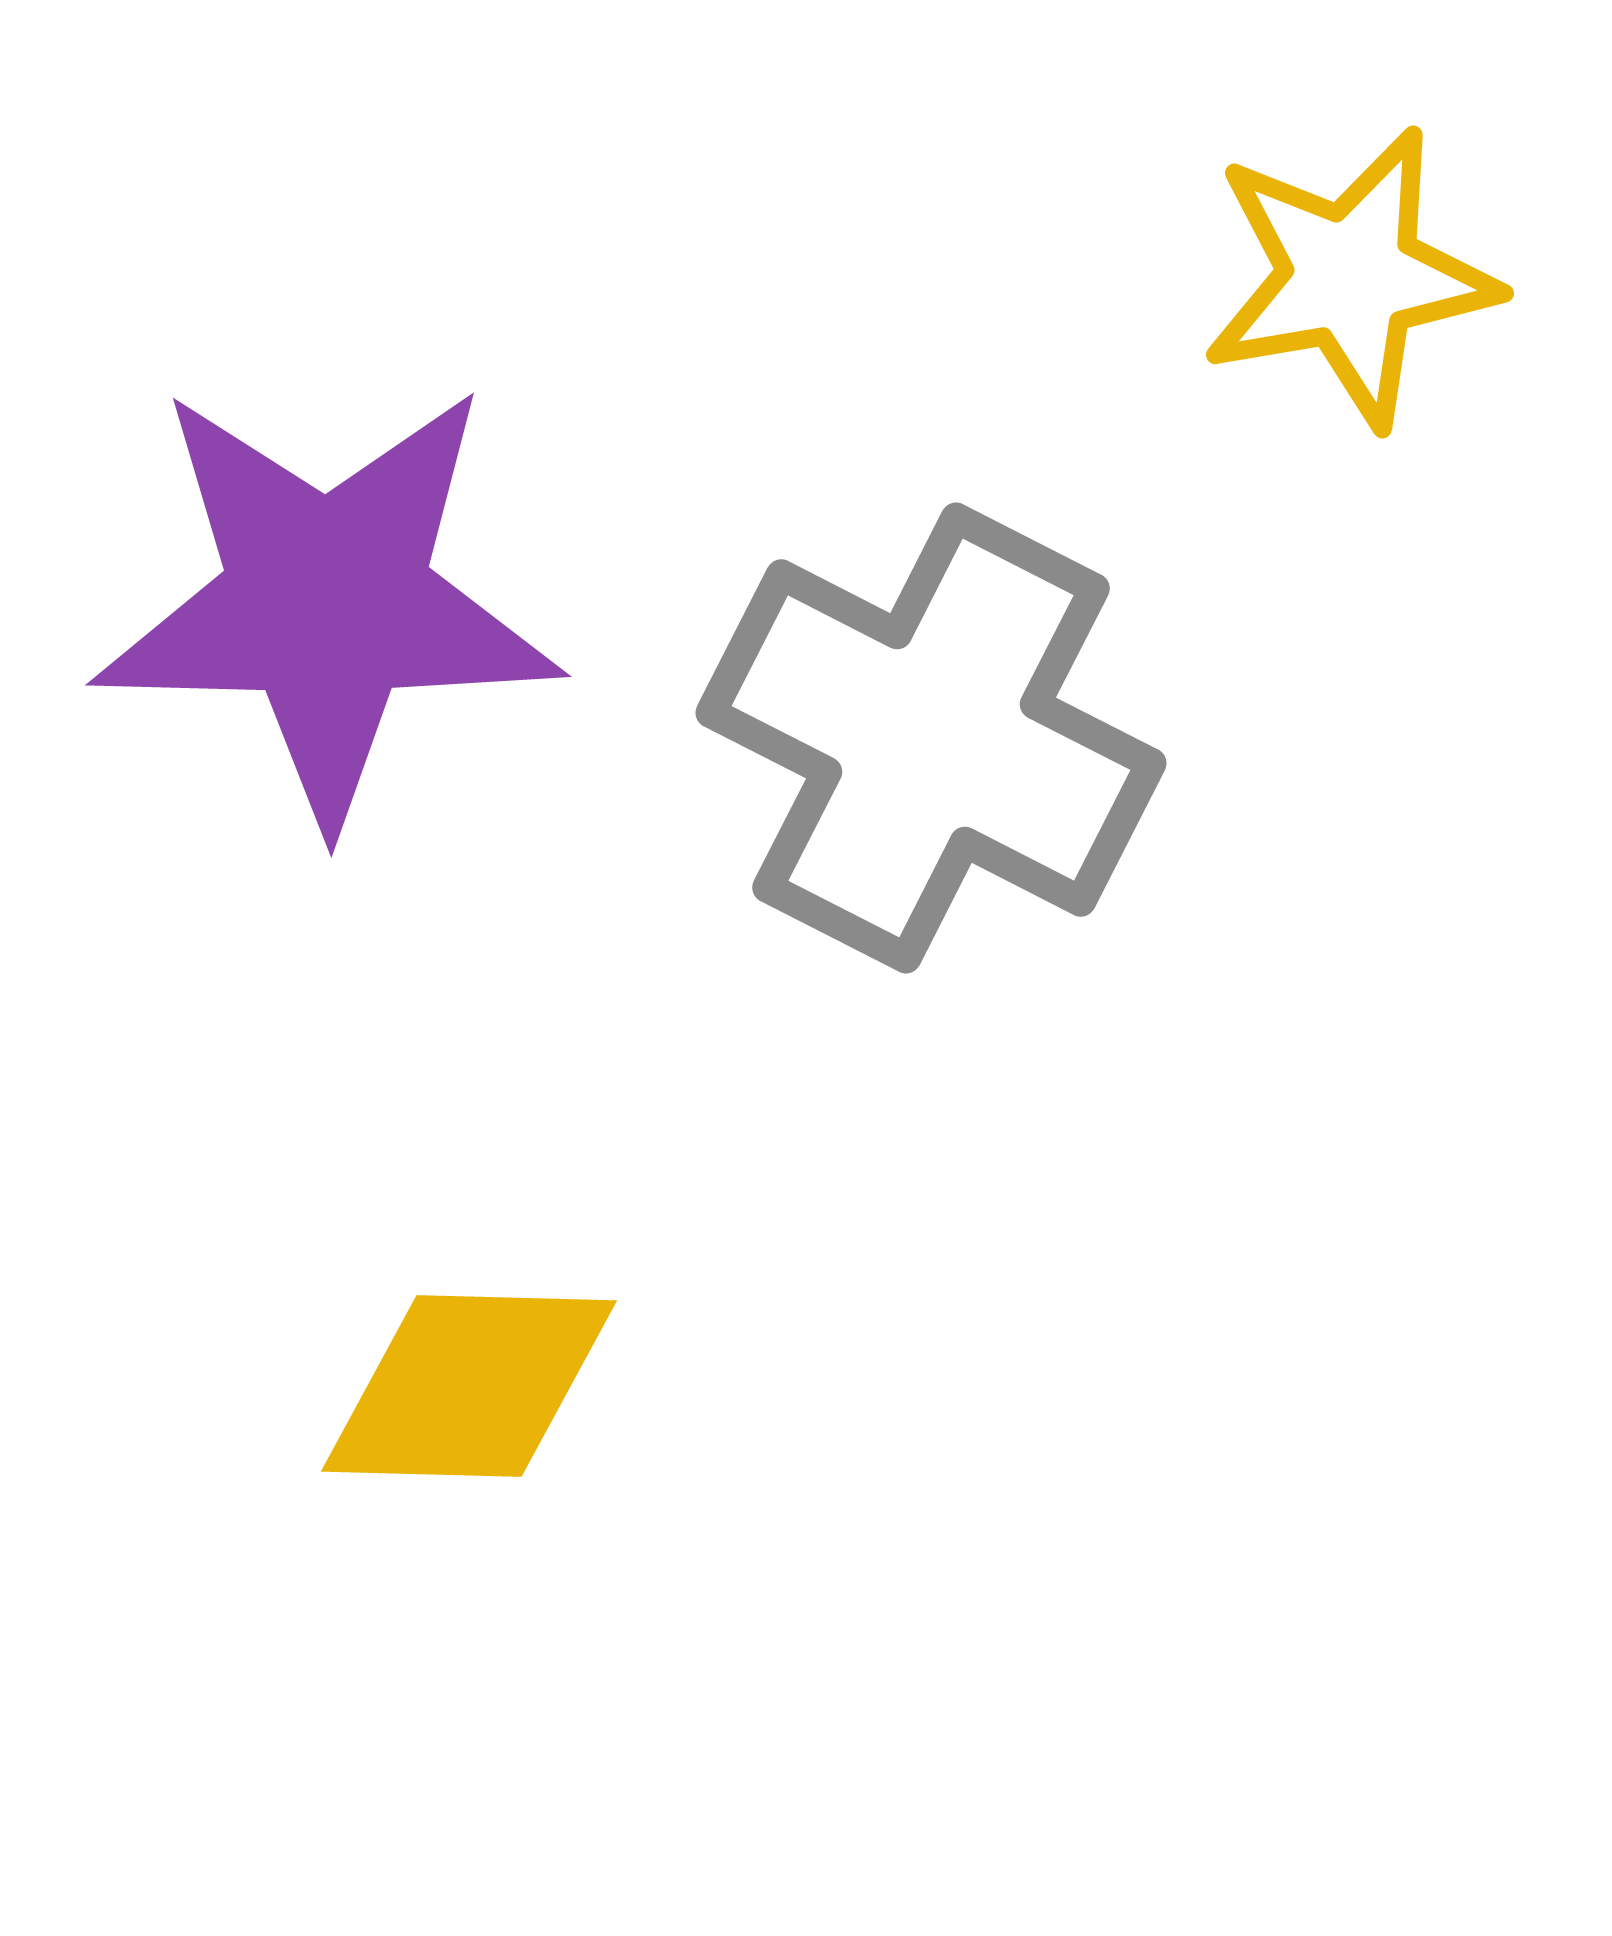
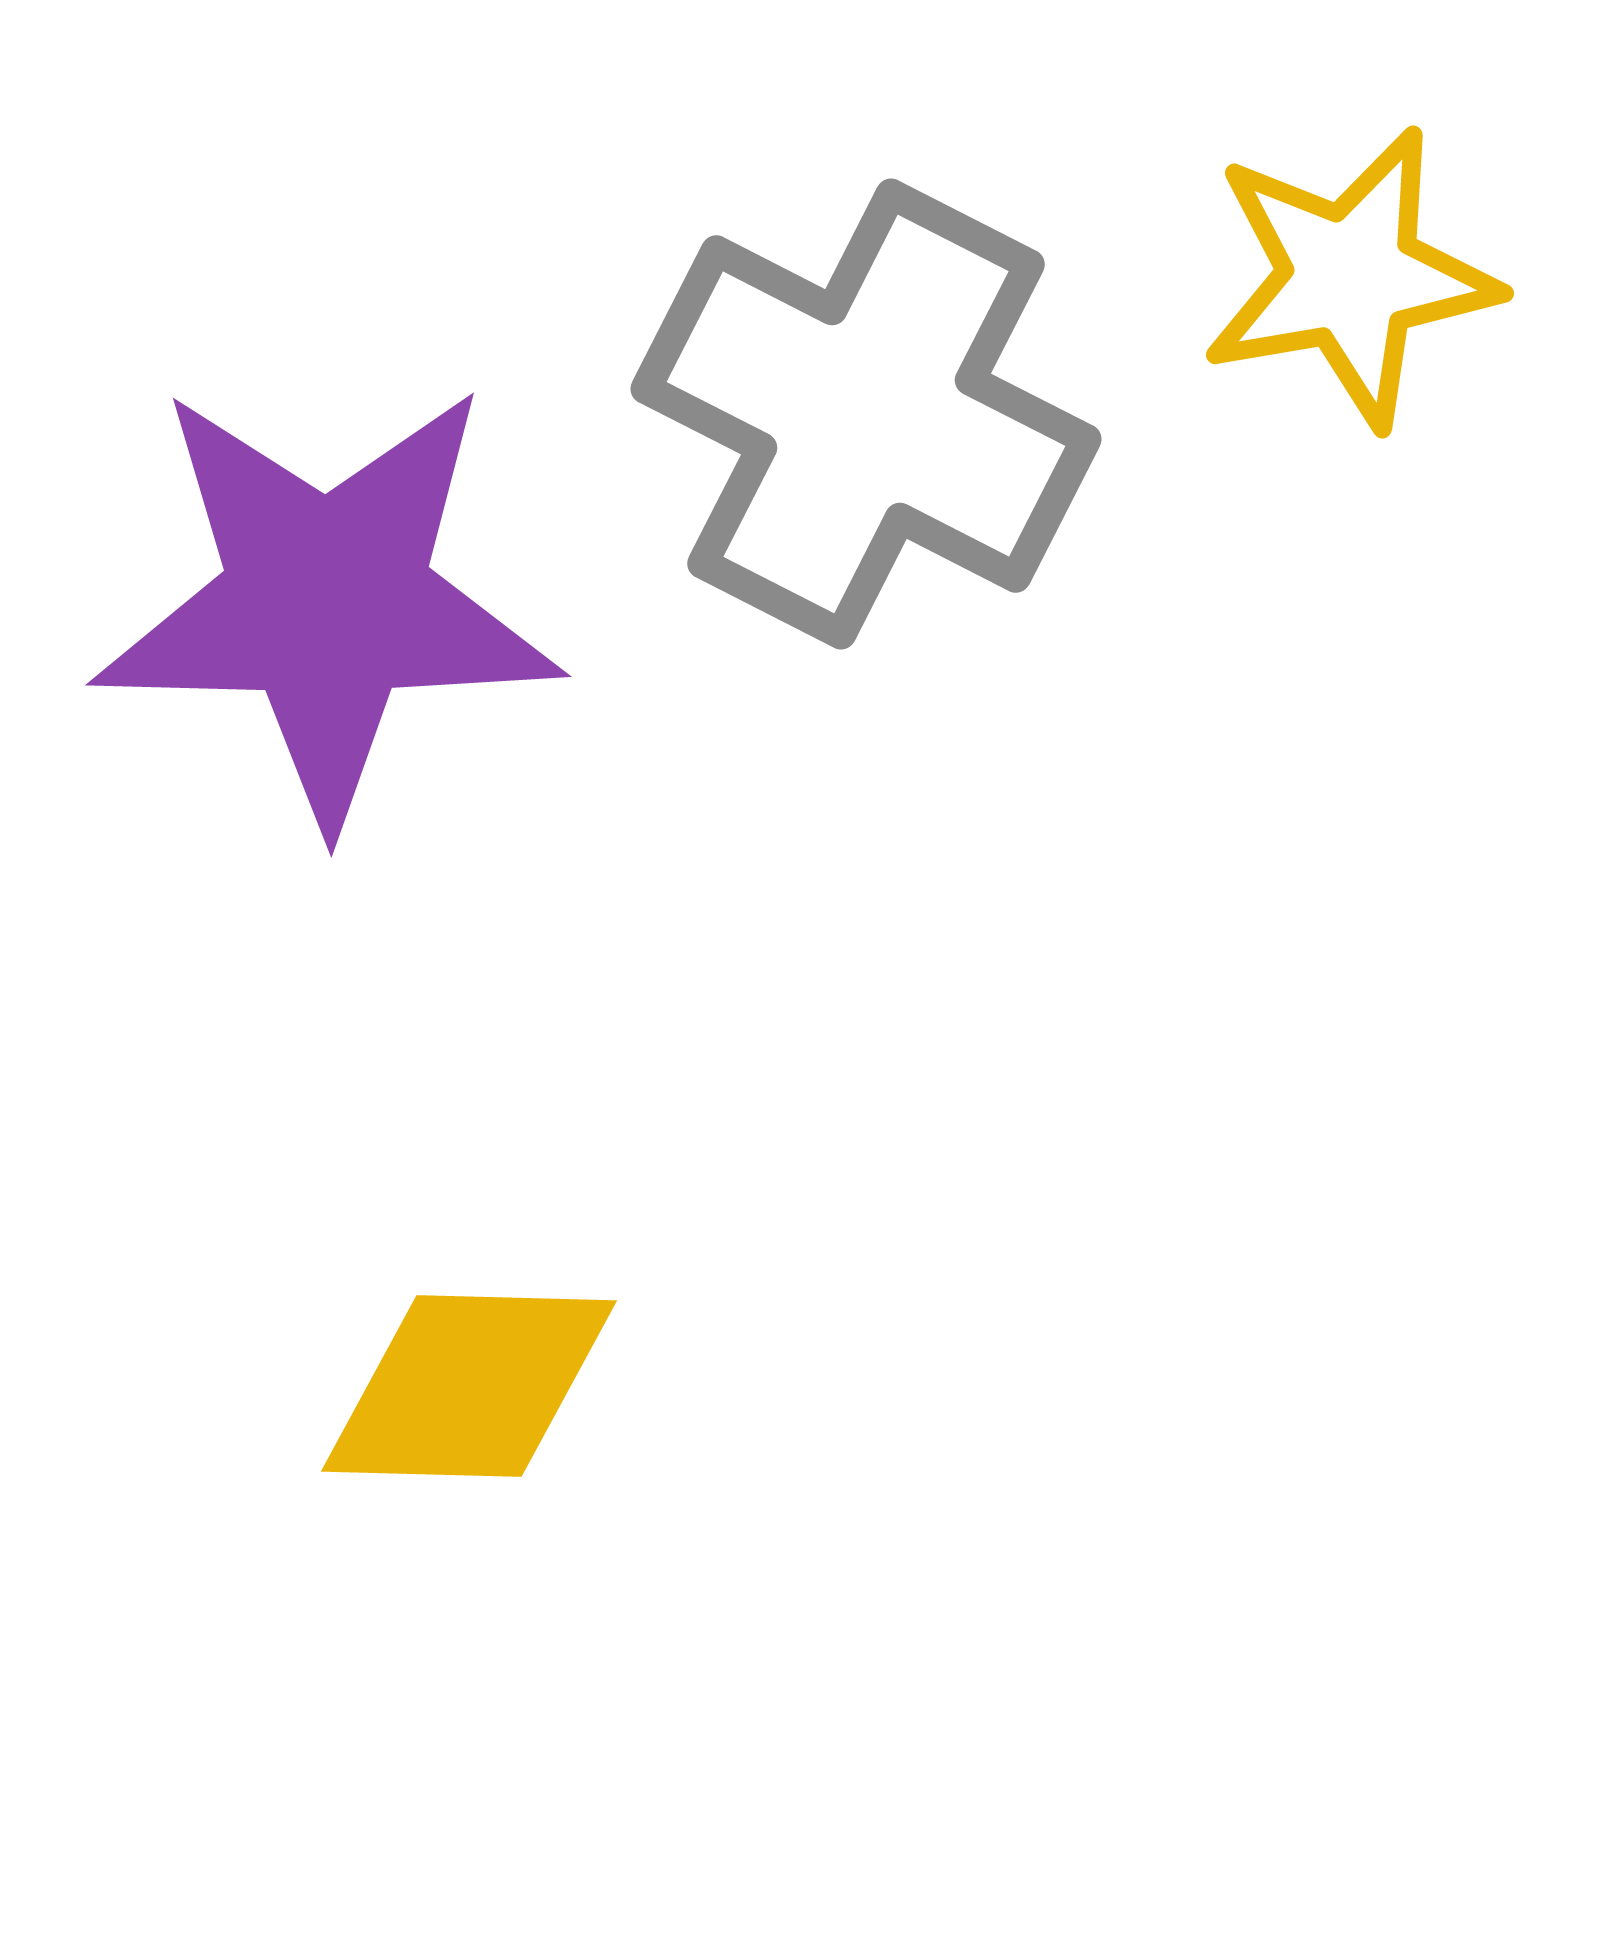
gray cross: moved 65 px left, 324 px up
